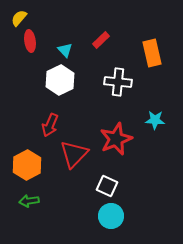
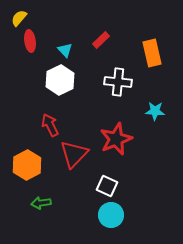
cyan star: moved 9 px up
red arrow: rotated 130 degrees clockwise
green arrow: moved 12 px right, 2 px down
cyan circle: moved 1 px up
